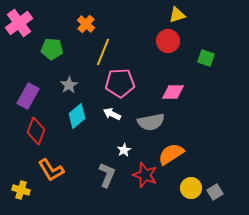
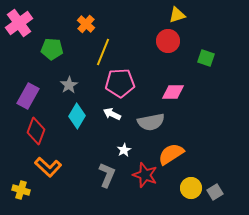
cyan diamond: rotated 20 degrees counterclockwise
orange L-shape: moved 3 px left, 3 px up; rotated 16 degrees counterclockwise
